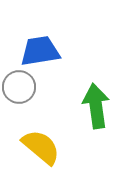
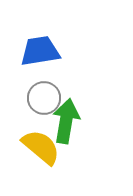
gray circle: moved 25 px right, 11 px down
green arrow: moved 30 px left, 15 px down; rotated 18 degrees clockwise
